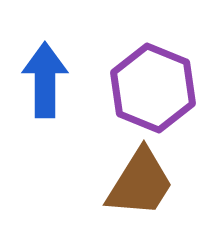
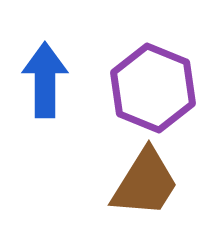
brown trapezoid: moved 5 px right
